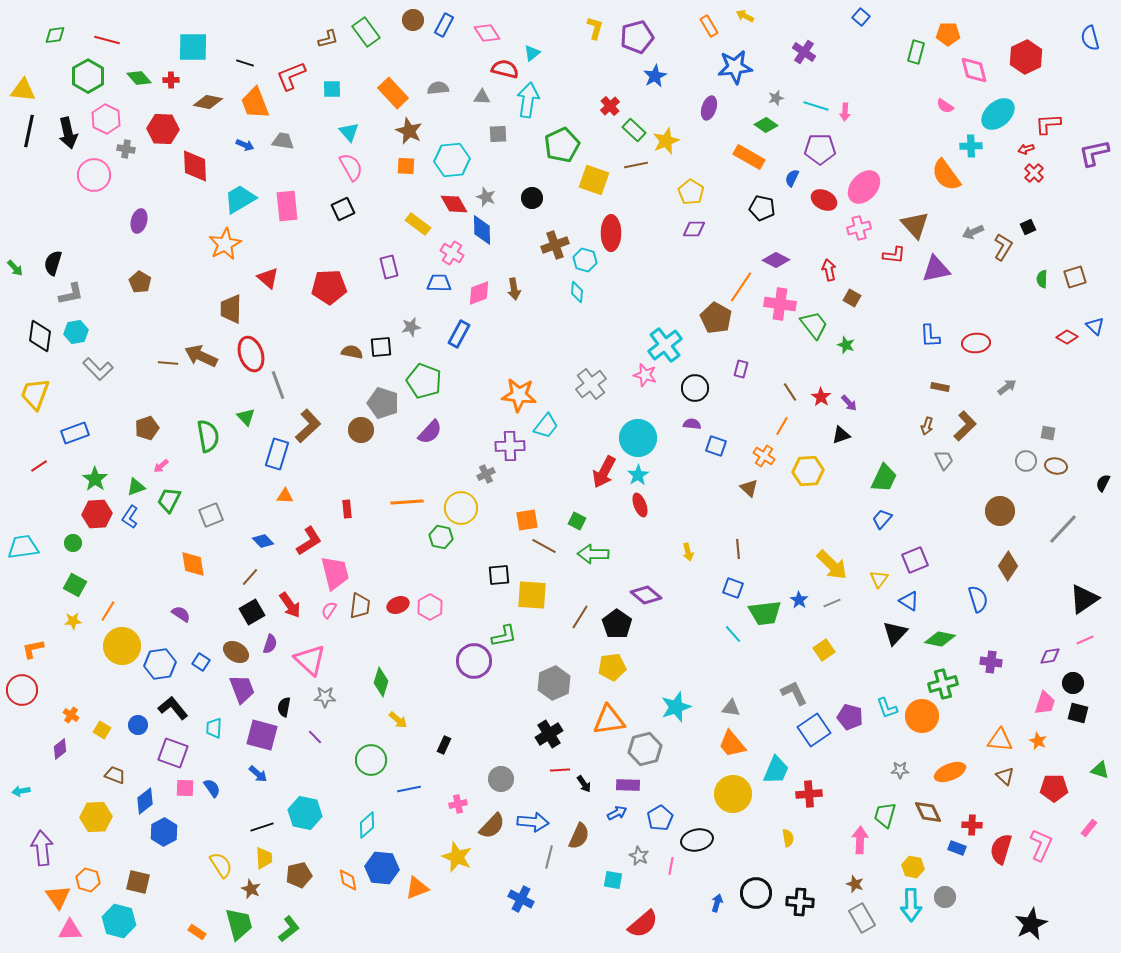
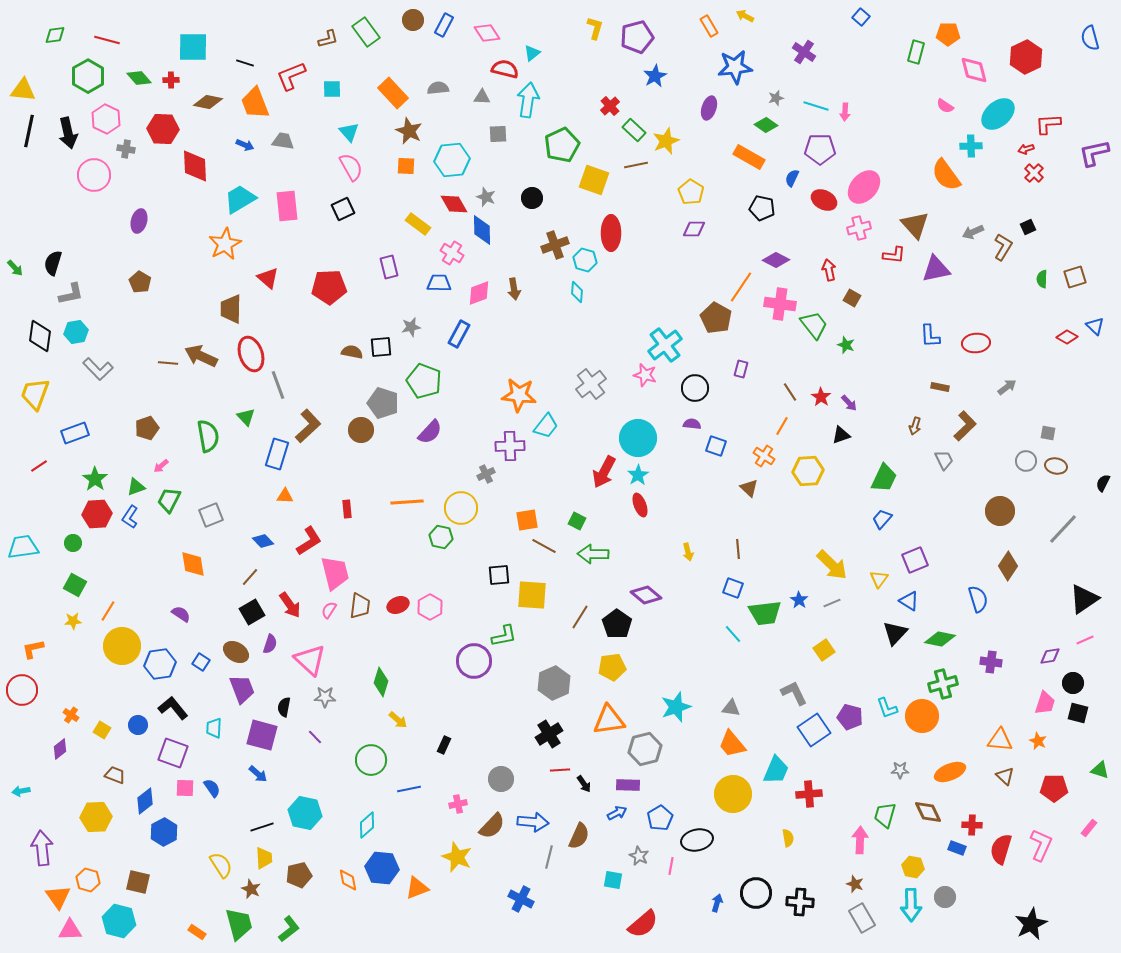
brown arrow at (927, 426): moved 12 px left
